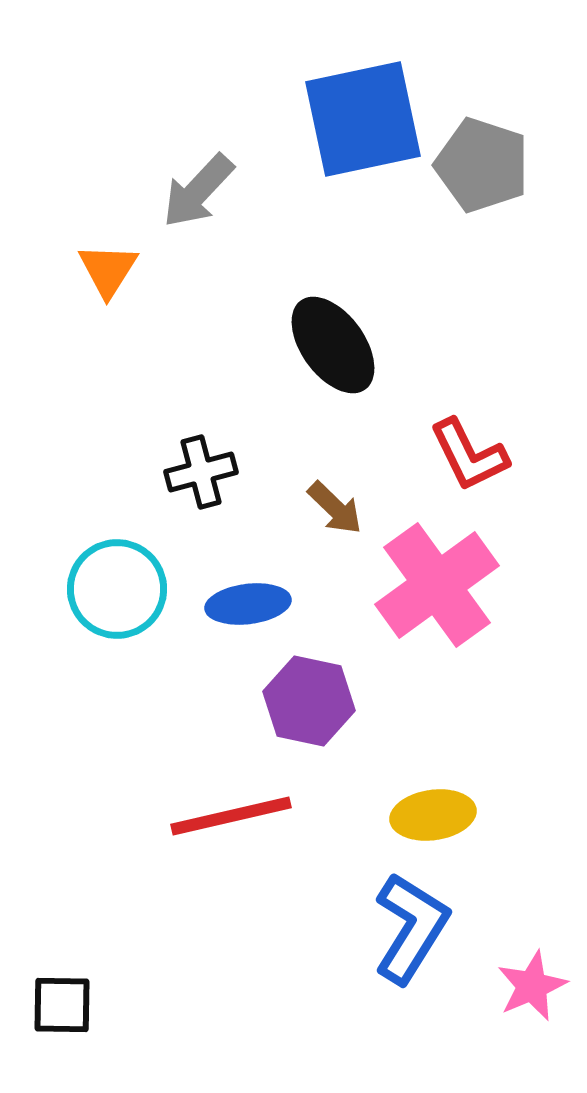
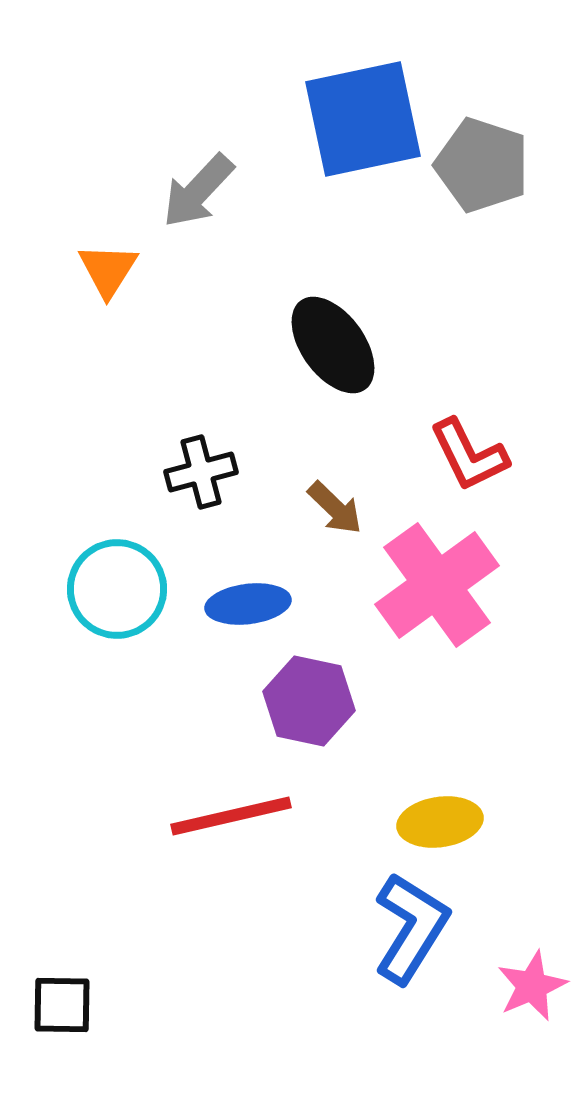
yellow ellipse: moved 7 px right, 7 px down
